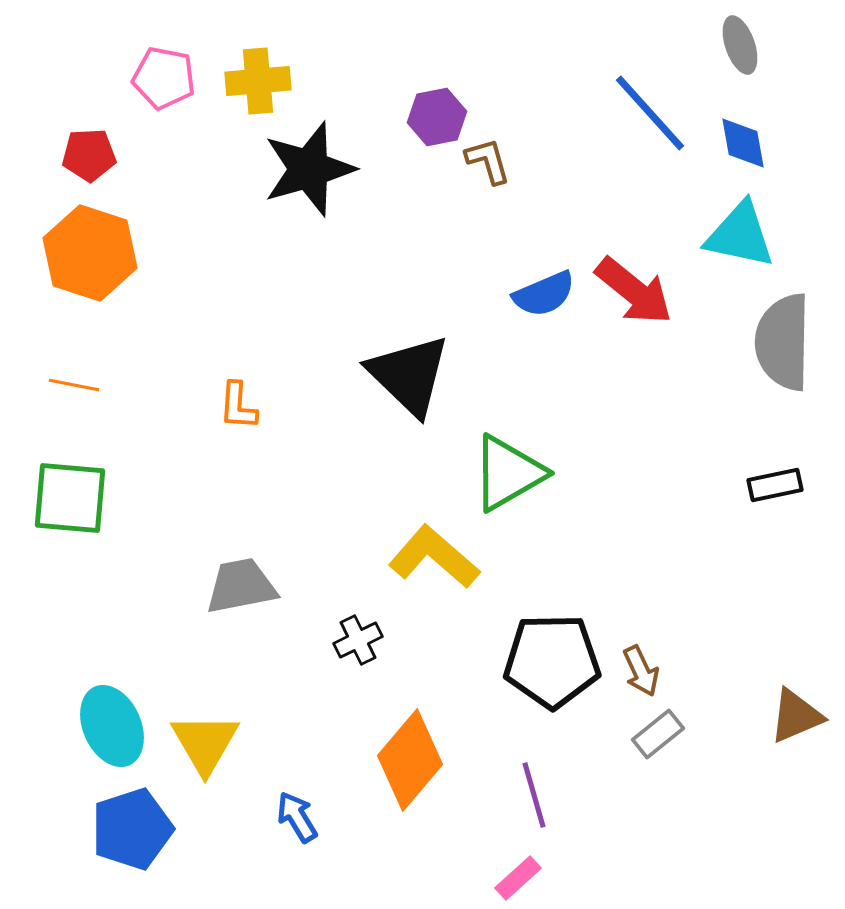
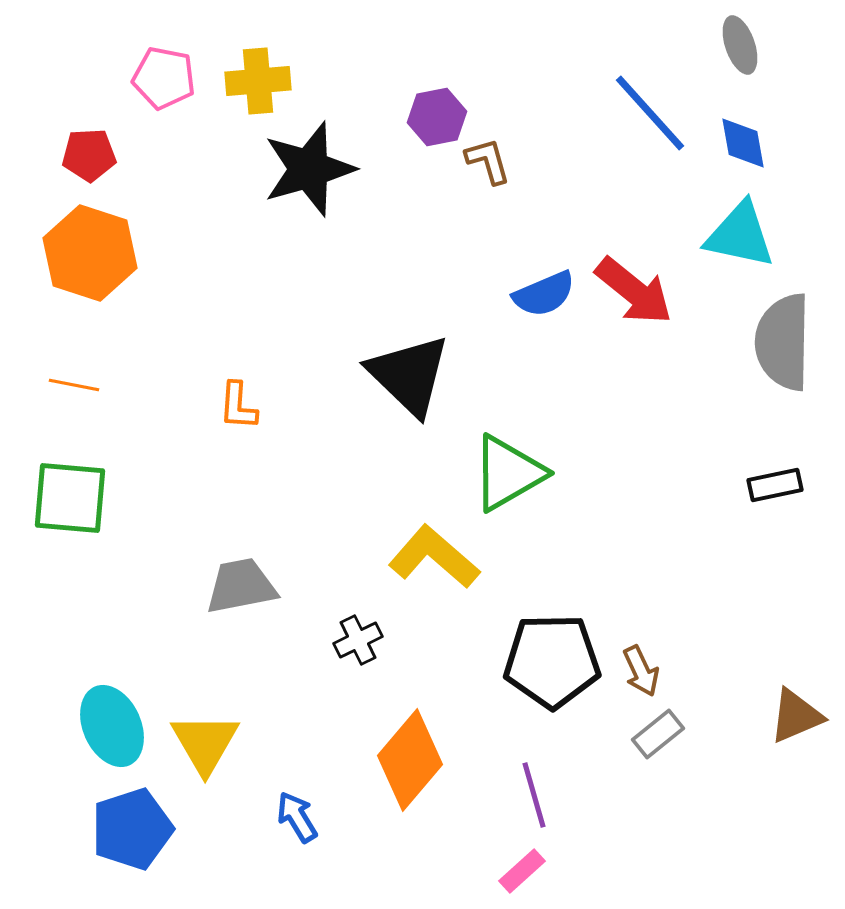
pink rectangle: moved 4 px right, 7 px up
